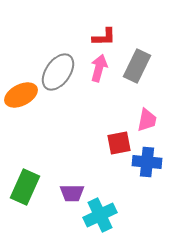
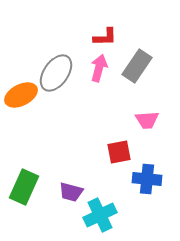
red L-shape: moved 1 px right
gray rectangle: rotated 8 degrees clockwise
gray ellipse: moved 2 px left, 1 px down
pink trapezoid: rotated 75 degrees clockwise
red square: moved 9 px down
blue cross: moved 17 px down
green rectangle: moved 1 px left
purple trapezoid: moved 1 px left, 1 px up; rotated 15 degrees clockwise
